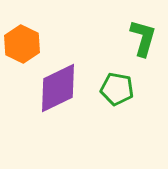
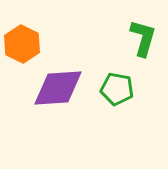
purple diamond: rotated 22 degrees clockwise
